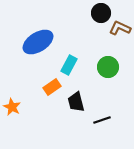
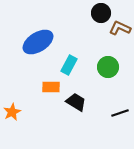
orange rectangle: moved 1 px left; rotated 36 degrees clockwise
black trapezoid: rotated 135 degrees clockwise
orange star: moved 5 px down; rotated 18 degrees clockwise
black line: moved 18 px right, 7 px up
